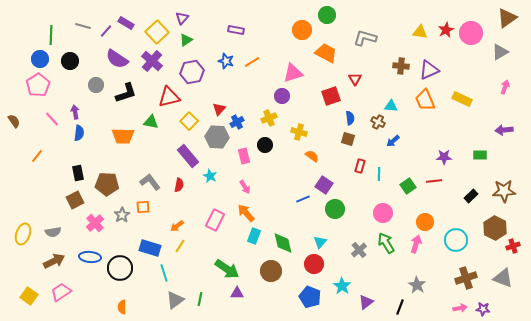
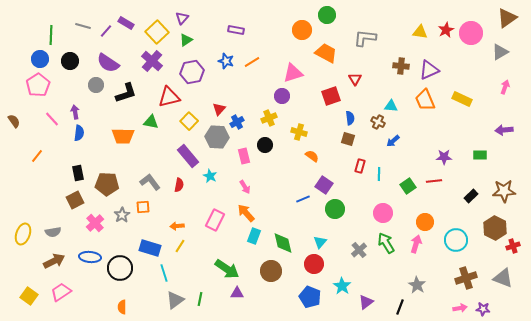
gray L-shape at (365, 38): rotated 10 degrees counterclockwise
purple semicircle at (117, 59): moved 9 px left, 4 px down
orange arrow at (177, 226): rotated 32 degrees clockwise
